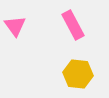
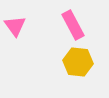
yellow hexagon: moved 12 px up
